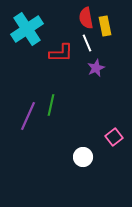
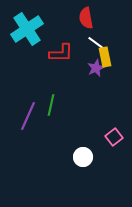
yellow rectangle: moved 31 px down
white line: moved 9 px right; rotated 30 degrees counterclockwise
